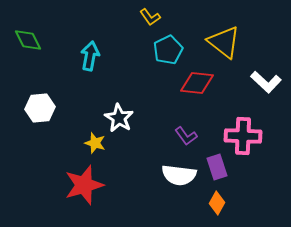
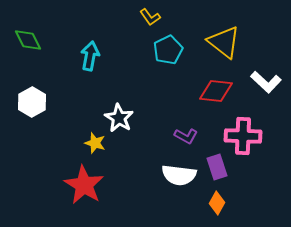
red diamond: moved 19 px right, 8 px down
white hexagon: moved 8 px left, 6 px up; rotated 24 degrees counterclockwise
purple L-shape: rotated 25 degrees counterclockwise
red star: rotated 24 degrees counterclockwise
